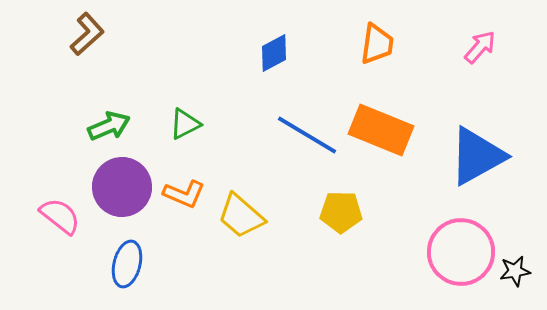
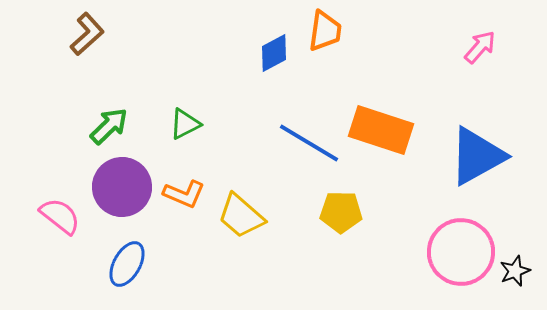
orange trapezoid: moved 52 px left, 13 px up
green arrow: rotated 21 degrees counterclockwise
orange rectangle: rotated 4 degrees counterclockwise
blue line: moved 2 px right, 8 px down
blue ellipse: rotated 15 degrees clockwise
black star: rotated 12 degrees counterclockwise
